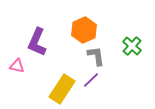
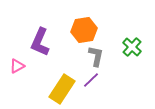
orange hexagon: rotated 15 degrees clockwise
purple L-shape: moved 3 px right
green cross: moved 1 px down
gray L-shape: rotated 20 degrees clockwise
pink triangle: rotated 42 degrees counterclockwise
